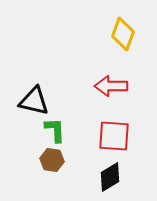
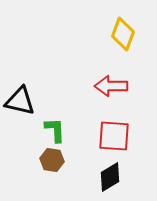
black triangle: moved 14 px left
